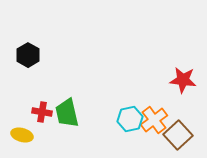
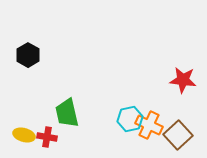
red cross: moved 5 px right, 25 px down
orange cross: moved 5 px left, 5 px down; rotated 28 degrees counterclockwise
yellow ellipse: moved 2 px right
